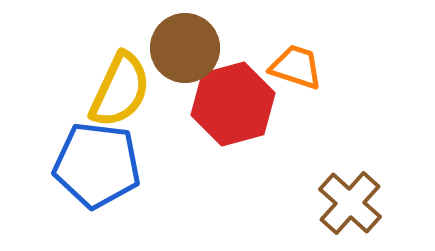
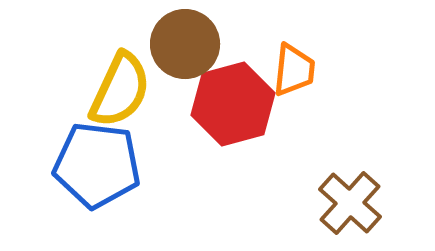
brown circle: moved 4 px up
orange trapezoid: moved 2 px left, 3 px down; rotated 78 degrees clockwise
